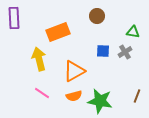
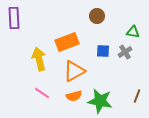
orange rectangle: moved 9 px right, 10 px down
